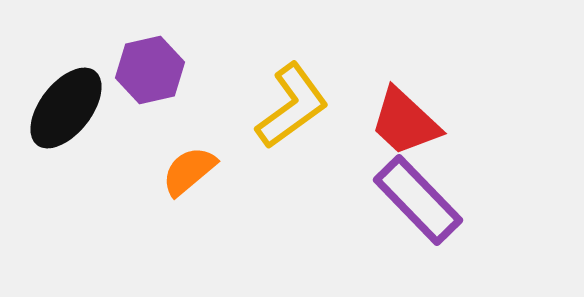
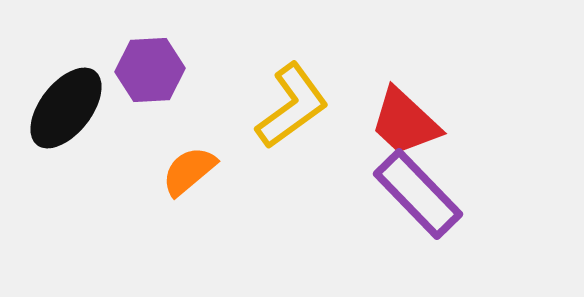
purple hexagon: rotated 10 degrees clockwise
purple rectangle: moved 6 px up
